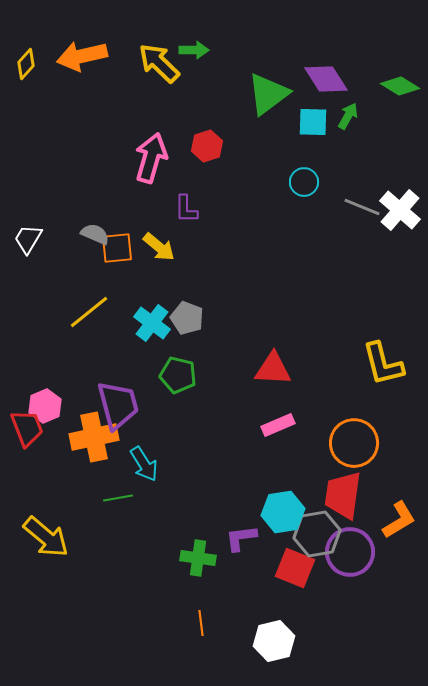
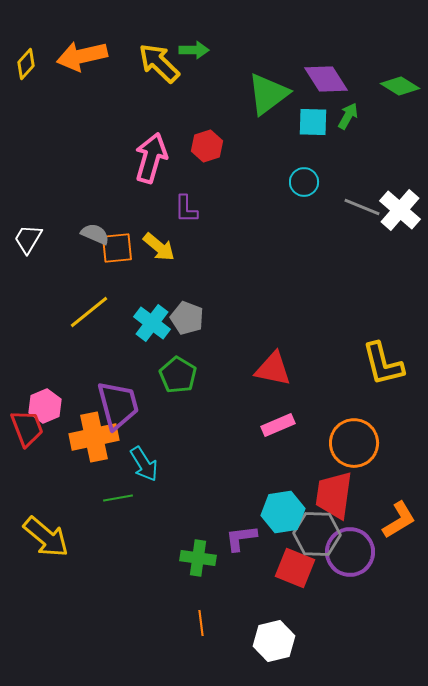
red triangle at (273, 369): rotated 9 degrees clockwise
green pentagon at (178, 375): rotated 18 degrees clockwise
red trapezoid at (343, 495): moved 9 px left
gray hexagon at (317, 534): rotated 12 degrees clockwise
